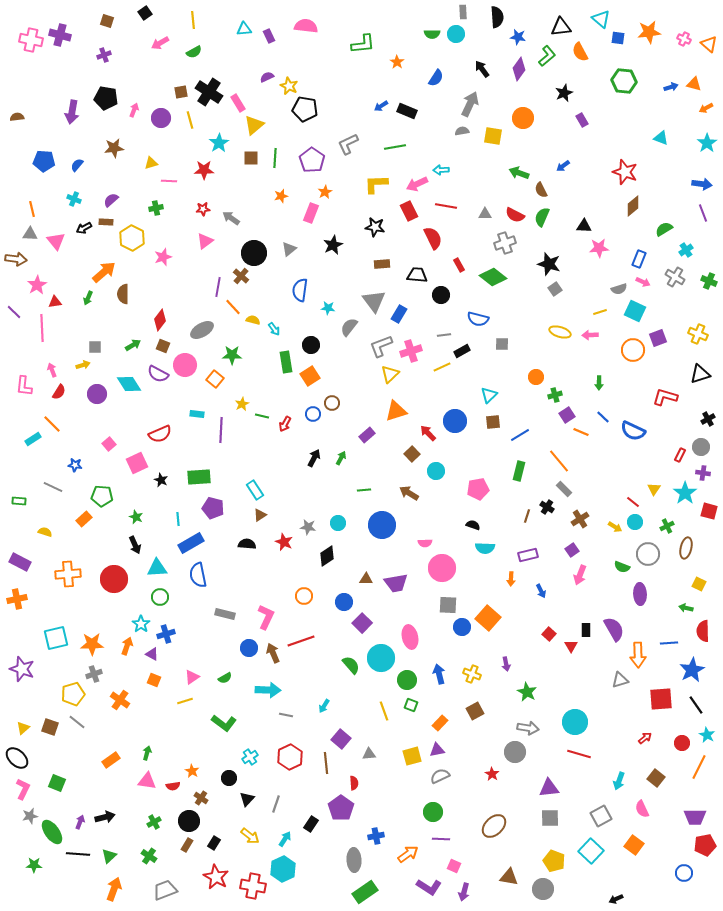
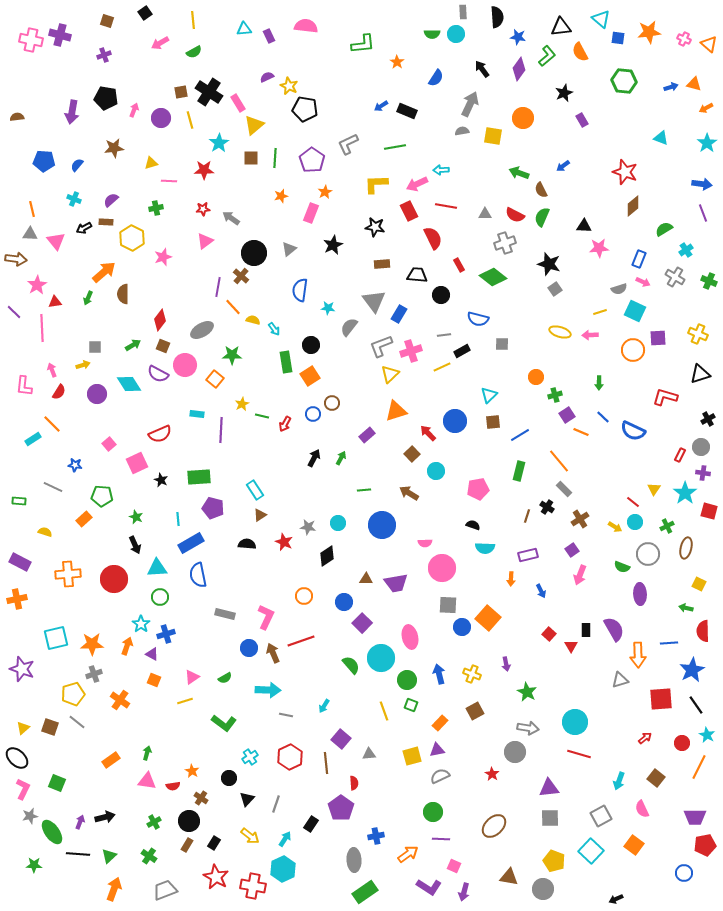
purple square at (658, 338): rotated 18 degrees clockwise
